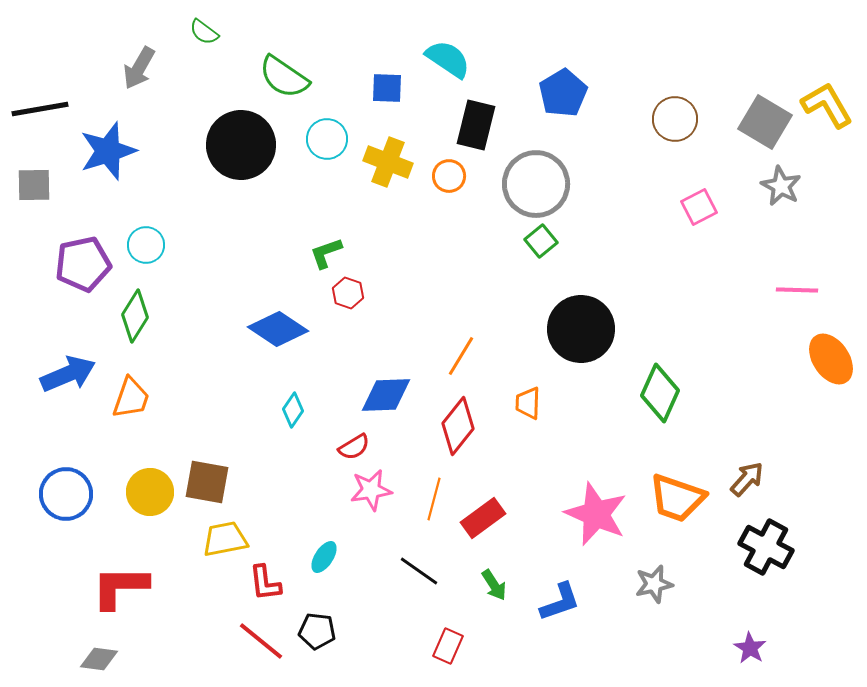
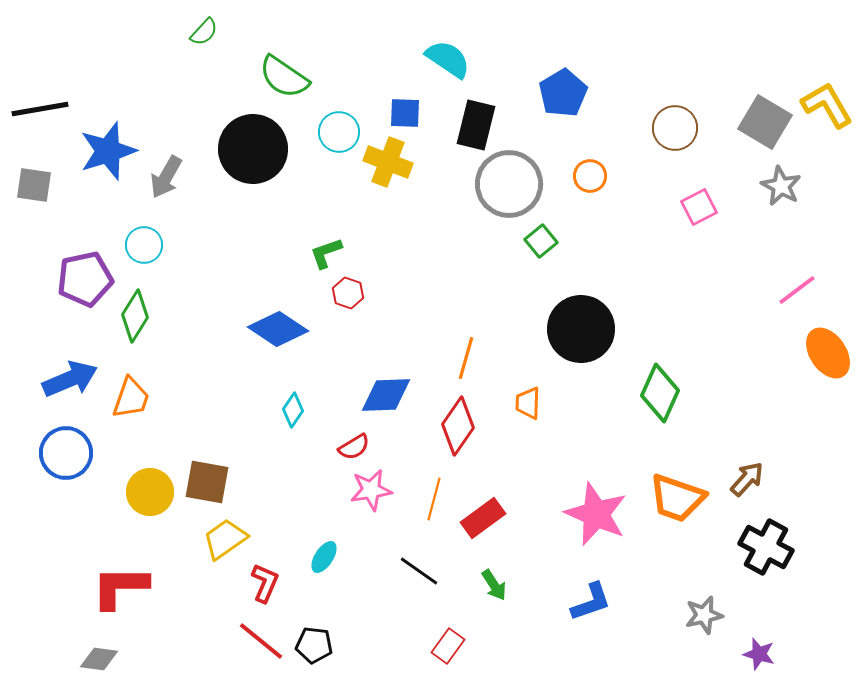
green semicircle at (204, 32): rotated 84 degrees counterclockwise
gray arrow at (139, 68): moved 27 px right, 109 px down
blue square at (387, 88): moved 18 px right, 25 px down
brown circle at (675, 119): moved 9 px down
cyan circle at (327, 139): moved 12 px right, 7 px up
black circle at (241, 145): moved 12 px right, 4 px down
orange circle at (449, 176): moved 141 px right
gray circle at (536, 184): moved 27 px left
gray square at (34, 185): rotated 9 degrees clockwise
cyan circle at (146, 245): moved 2 px left
purple pentagon at (83, 264): moved 2 px right, 15 px down
pink line at (797, 290): rotated 39 degrees counterclockwise
orange line at (461, 356): moved 5 px right, 2 px down; rotated 15 degrees counterclockwise
orange ellipse at (831, 359): moved 3 px left, 6 px up
blue arrow at (68, 374): moved 2 px right, 5 px down
red diamond at (458, 426): rotated 4 degrees counterclockwise
blue circle at (66, 494): moved 41 px up
yellow trapezoid at (225, 539): rotated 24 degrees counterclockwise
red L-shape at (265, 583): rotated 150 degrees counterclockwise
gray star at (654, 584): moved 50 px right, 31 px down
blue L-shape at (560, 602): moved 31 px right
black pentagon at (317, 631): moved 3 px left, 14 px down
red rectangle at (448, 646): rotated 12 degrees clockwise
purple star at (750, 648): moved 9 px right, 6 px down; rotated 16 degrees counterclockwise
